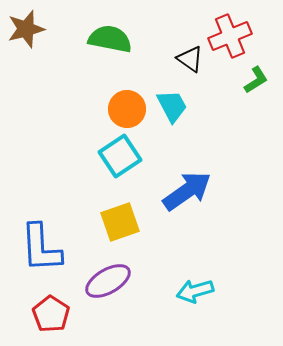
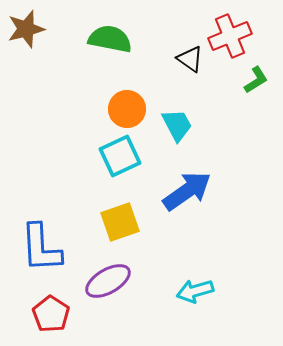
cyan trapezoid: moved 5 px right, 19 px down
cyan square: rotated 9 degrees clockwise
